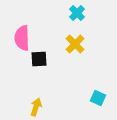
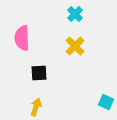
cyan cross: moved 2 px left, 1 px down
yellow cross: moved 2 px down
black square: moved 14 px down
cyan square: moved 8 px right, 4 px down
